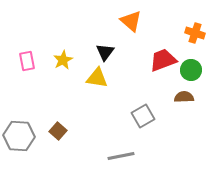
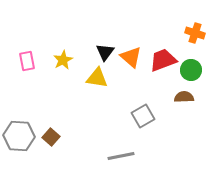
orange triangle: moved 36 px down
brown square: moved 7 px left, 6 px down
